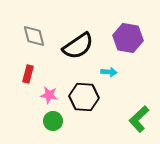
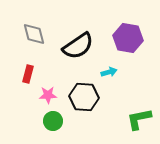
gray diamond: moved 2 px up
cyan arrow: rotated 21 degrees counterclockwise
pink star: moved 1 px left; rotated 12 degrees counterclockwise
green L-shape: rotated 32 degrees clockwise
